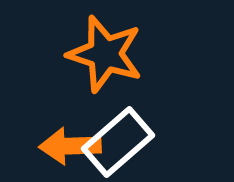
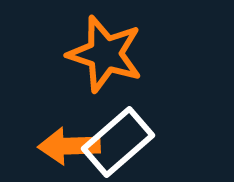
orange arrow: moved 1 px left
